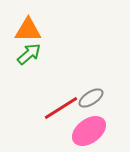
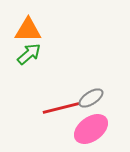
red line: rotated 18 degrees clockwise
pink ellipse: moved 2 px right, 2 px up
